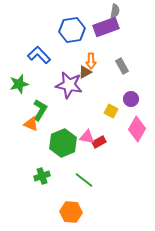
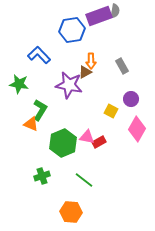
purple rectangle: moved 7 px left, 11 px up
green star: rotated 24 degrees clockwise
